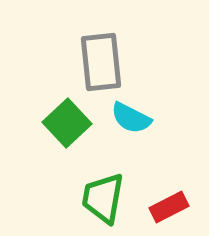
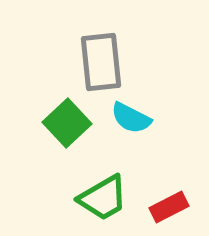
green trapezoid: rotated 130 degrees counterclockwise
